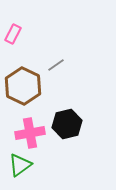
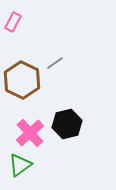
pink rectangle: moved 12 px up
gray line: moved 1 px left, 2 px up
brown hexagon: moved 1 px left, 6 px up
pink cross: rotated 32 degrees counterclockwise
